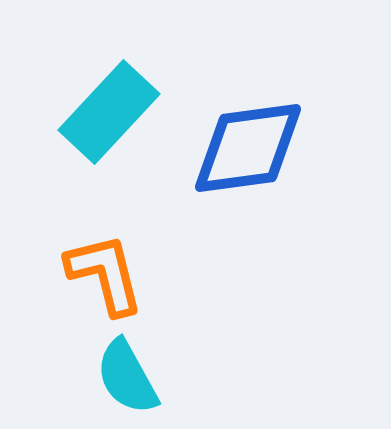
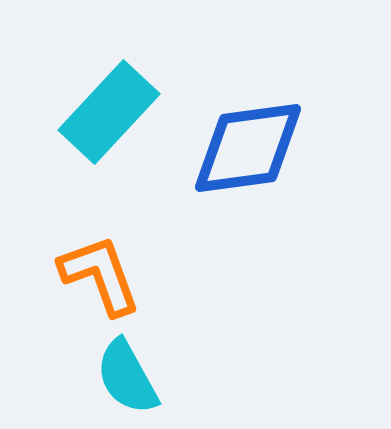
orange L-shape: moved 5 px left, 1 px down; rotated 6 degrees counterclockwise
